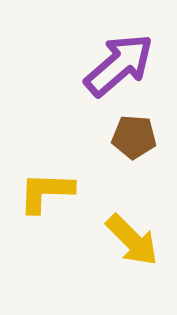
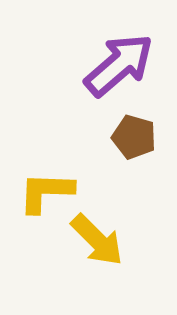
brown pentagon: rotated 12 degrees clockwise
yellow arrow: moved 35 px left
